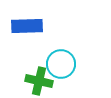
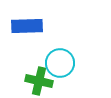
cyan circle: moved 1 px left, 1 px up
